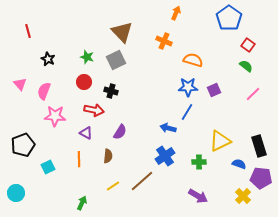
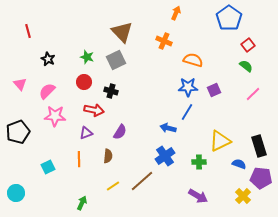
red square: rotated 16 degrees clockwise
pink semicircle: moved 3 px right; rotated 24 degrees clockwise
purple triangle: rotated 48 degrees counterclockwise
black pentagon: moved 5 px left, 13 px up
